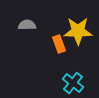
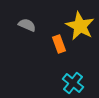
gray semicircle: rotated 24 degrees clockwise
yellow star: moved 2 px right, 5 px up; rotated 28 degrees clockwise
